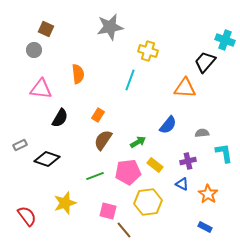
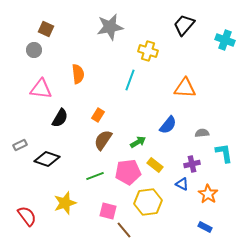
black trapezoid: moved 21 px left, 37 px up
purple cross: moved 4 px right, 3 px down
